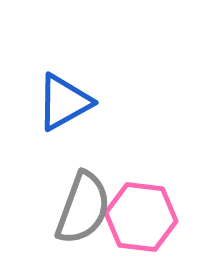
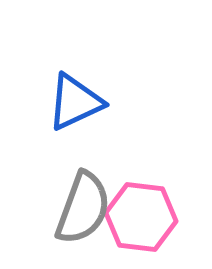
blue triangle: moved 11 px right; rotated 4 degrees clockwise
